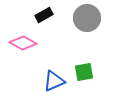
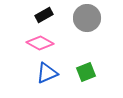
pink diamond: moved 17 px right
green square: moved 2 px right; rotated 12 degrees counterclockwise
blue triangle: moved 7 px left, 8 px up
